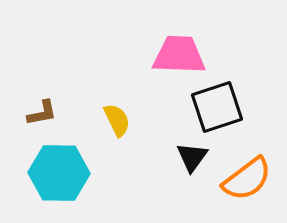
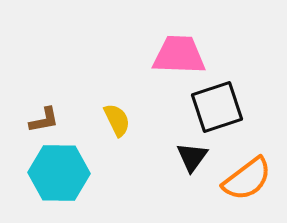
brown L-shape: moved 2 px right, 7 px down
